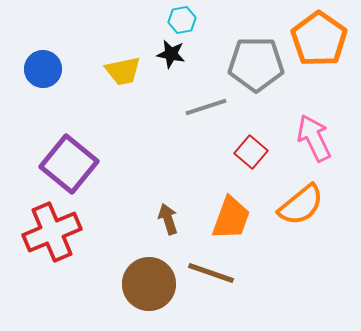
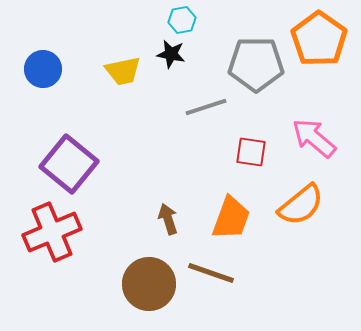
pink arrow: rotated 24 degrees counterclockwise
red square: rotated 32 degrees counterclockwise
